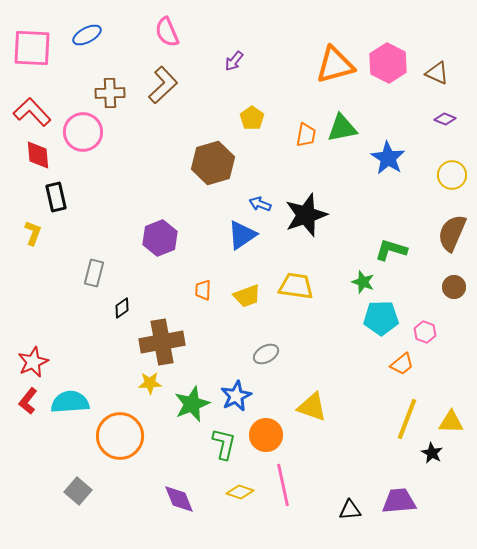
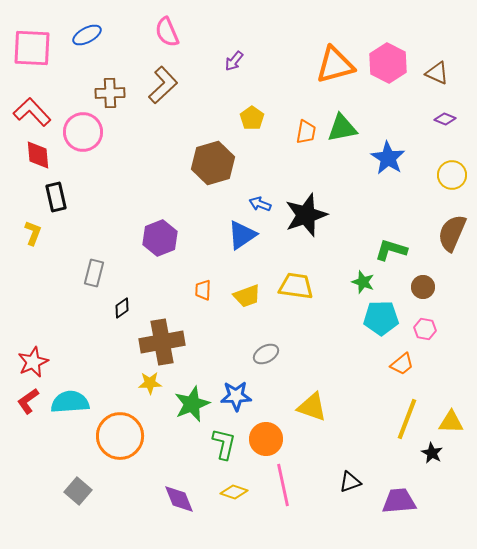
orange trapezoid at (306, 135): moved 3 px up
brown circle at (454, 287): moved 31 px left
pink hexagon at (425, 332): moved 3 px up; rotated 10 degrees counterclockwise
blue star at (236, 396): rotated 24 degrees clockwise
red L-shape at (28, 401): rotated 16 degrees clockwise
orange circle at (266, 435): moved 4 px down
yellow diamond at (240, 492): moved 6 px left
black triangle at (350, 510): moved 28 px up; rotated 15 degrees counterclockwise
